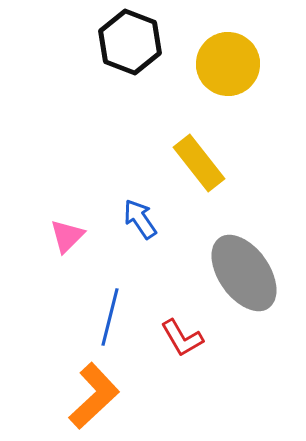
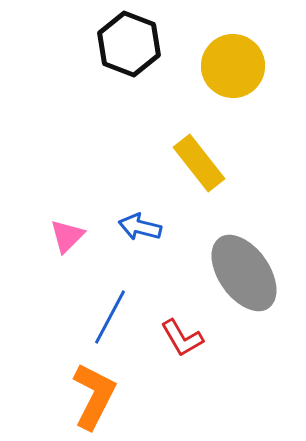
black hexagon: moved 1 px left, 2 px down
yellow circle: moved 5 px right, 2 px down
blue arrow: moved 8 px down; rotated 42 degrees counterclockwise
blue line: rotated 14 degrees clockwise
orange L-shape: rotated 20 degrees counterclockwise
